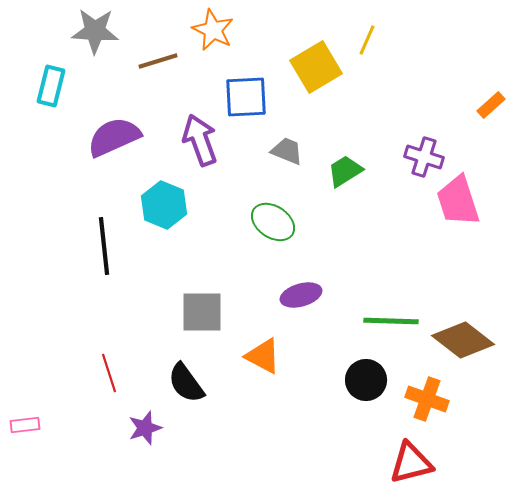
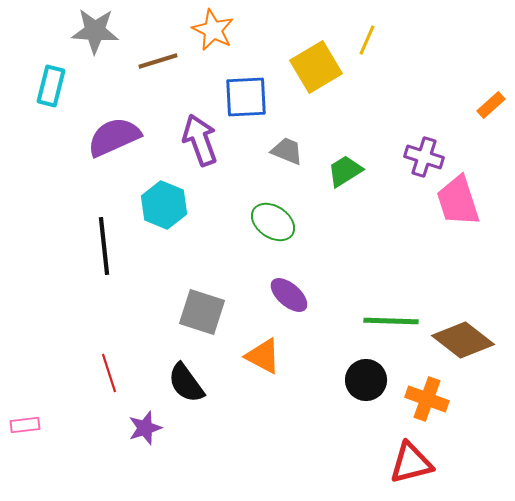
purple ellipse: moved 12 px left; rotated 57 degrees clockwise
gray square: rotated 18 degrees clockwise
